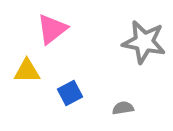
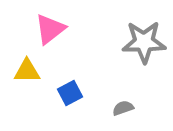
pink triangle: moved 2 px left
gray star: rotated 12 degrees counterclockwise
gray semicircle: rotated 10 degrees counterclockwise
